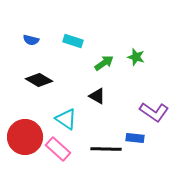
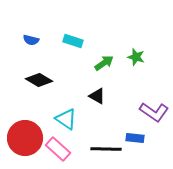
red circle: moved 1 px down
